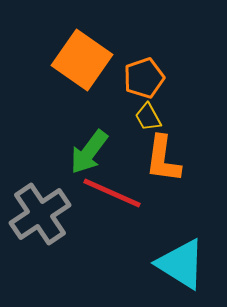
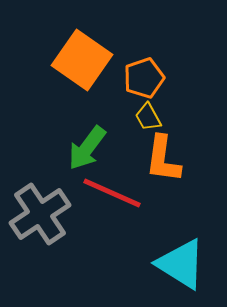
green arrow: moved 2 px left, 4 px up
